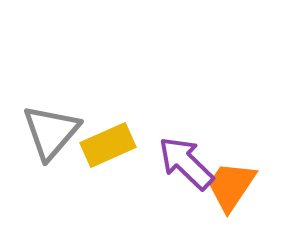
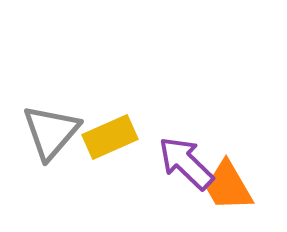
yellow rectangle: moved 2 px right, 8 px up
orange trapezoid: moved 3 px left; rotated 64 degrees counterclockwise
